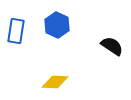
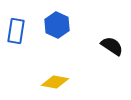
yellow diamond: rotated 8 degrees clockwise
